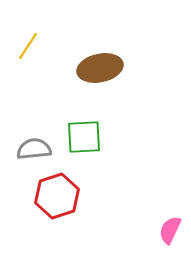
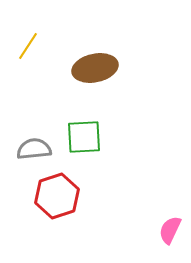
brown ellipse: moved 5 px left
